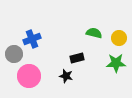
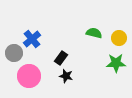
blue cross: rotated 18 degrees counterclockwise
gray circle: moved 1 px up
black rectangle: moved 16 px left; rotated 40 degrees counterclockwise
